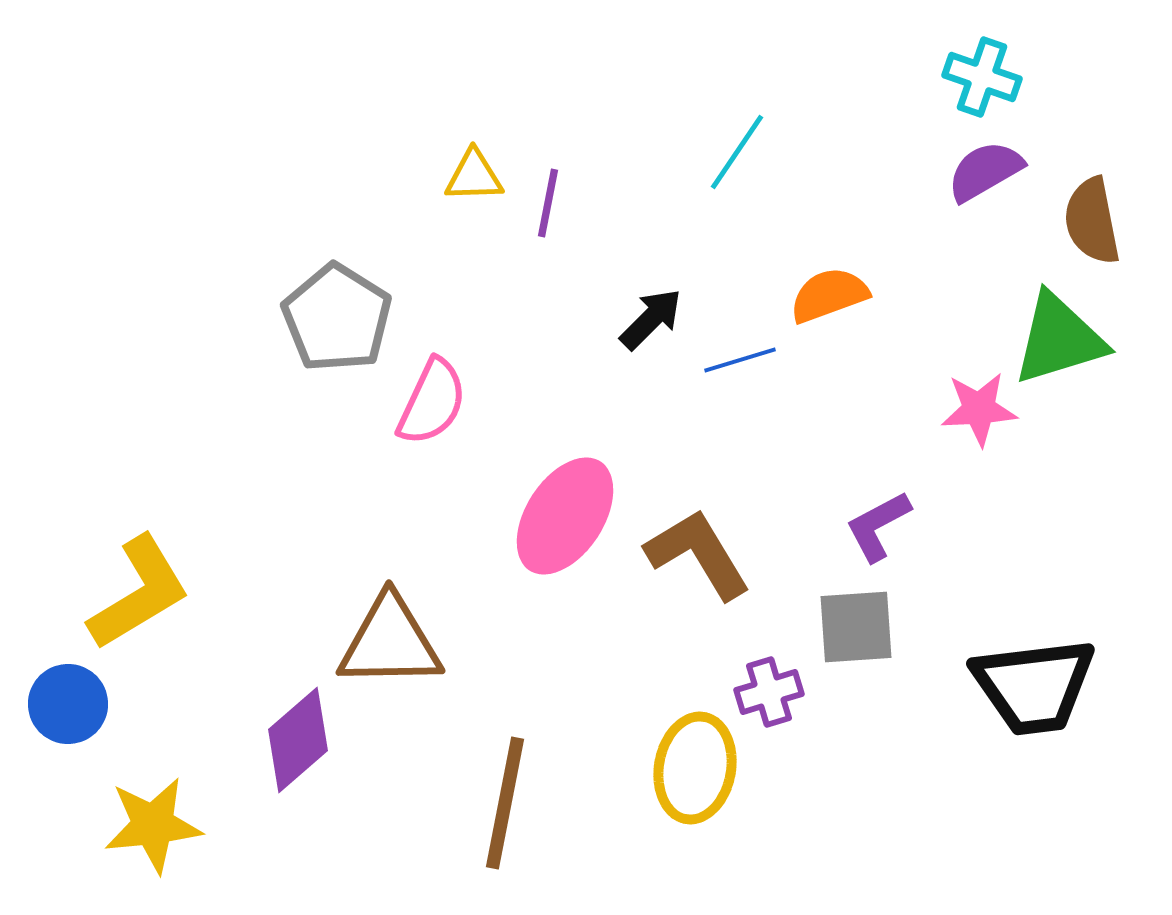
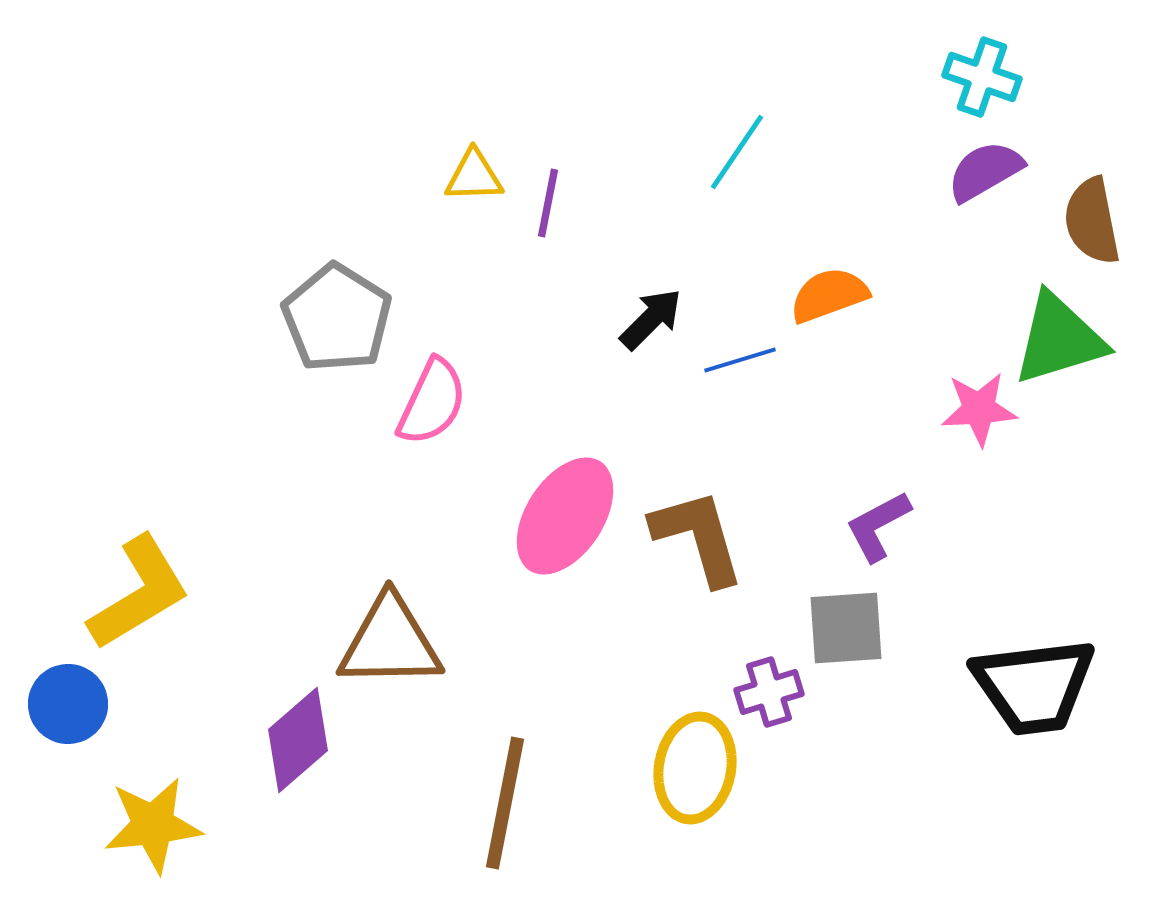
brown L-shape: moved 17 px up; rotated 15 degrees clockwise
gray square: moved 10 px left, 1 px down
